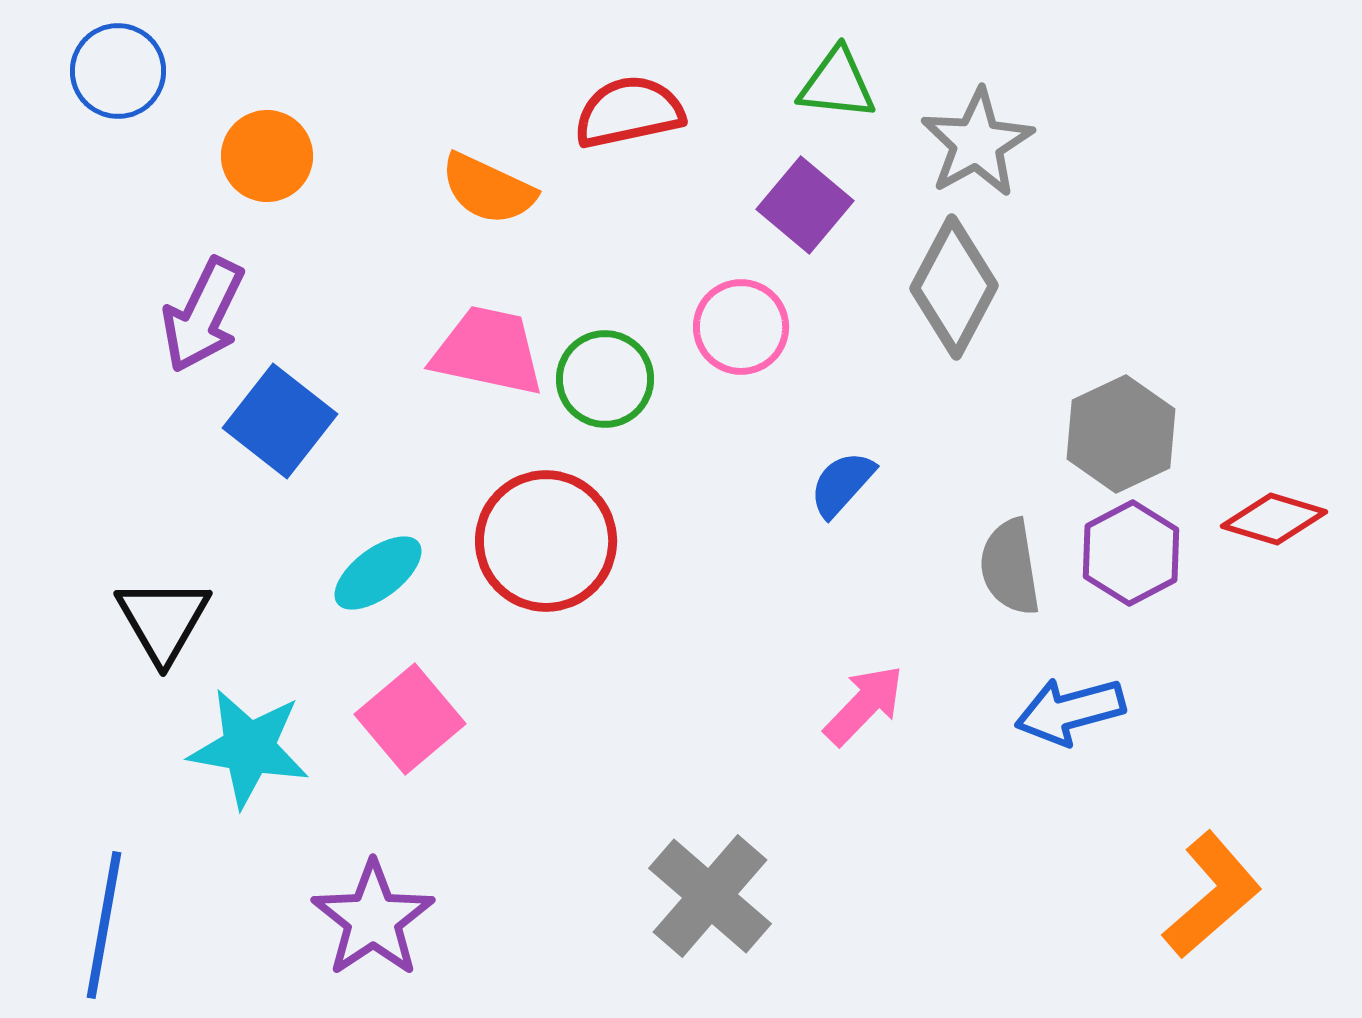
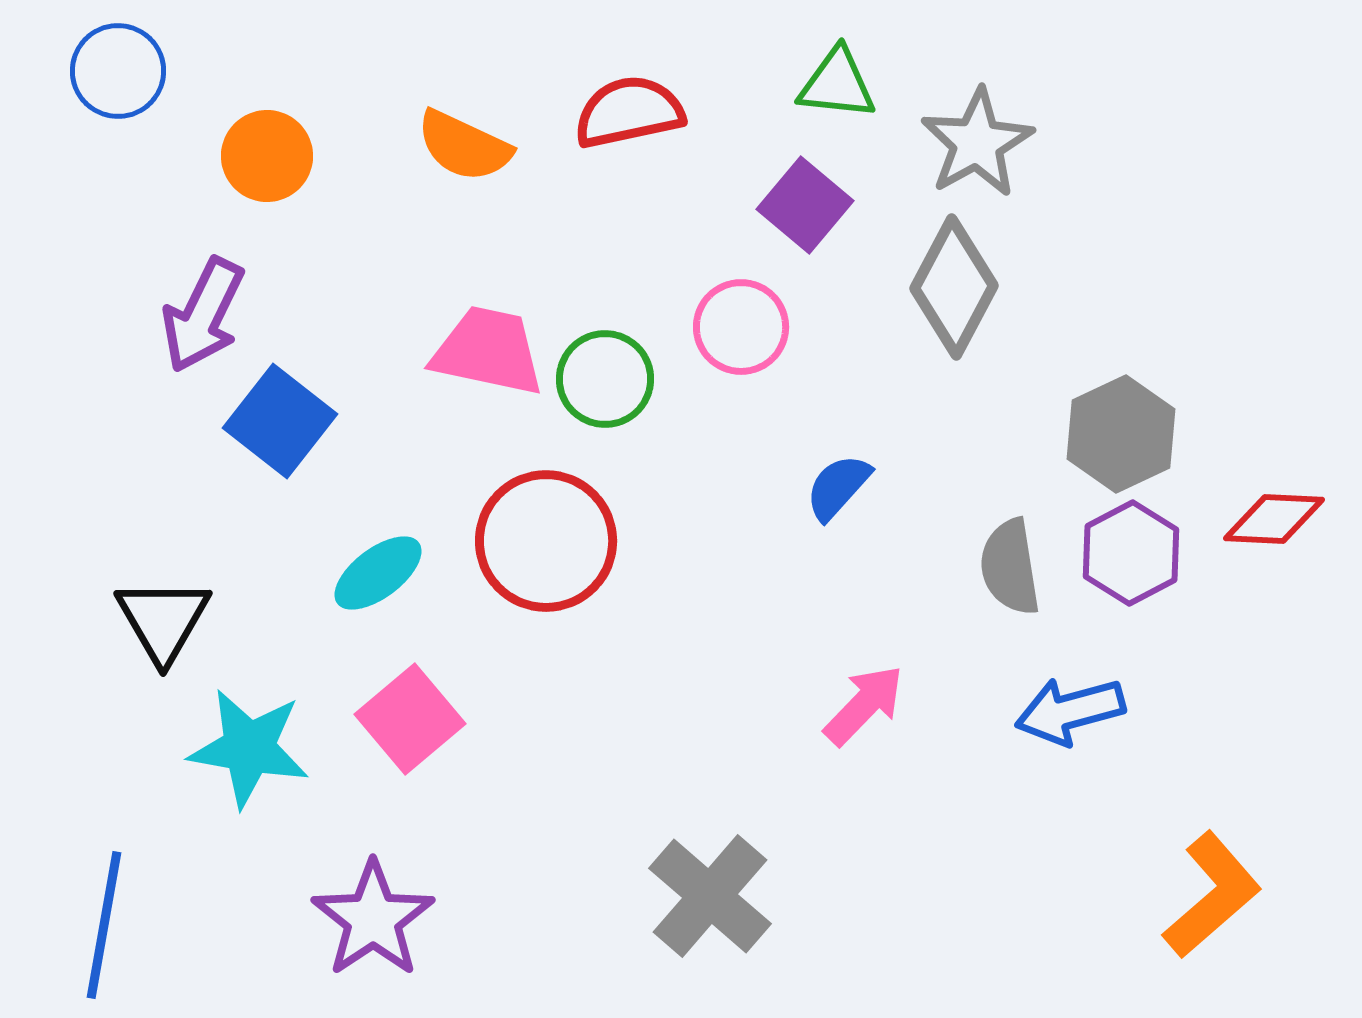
orange semicircle: moved 24 px left, 43 px up
blue semicircle: moved 4 px left, 3 px down
red diamond: rotated 14 degrees counterclockwise
